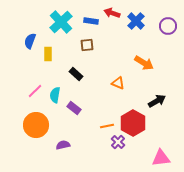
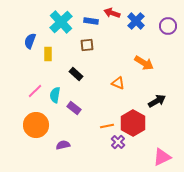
pink triangle: moved 1 px right, 1 px up; rotated 18 degrees counterclockwise
